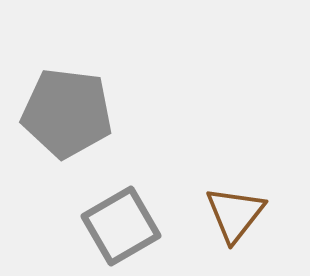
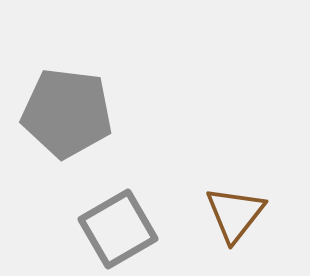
gray square: moved 3 px left, 3 px down
